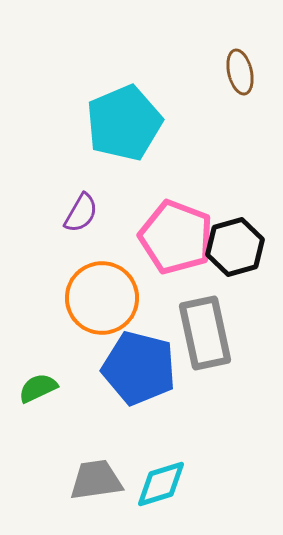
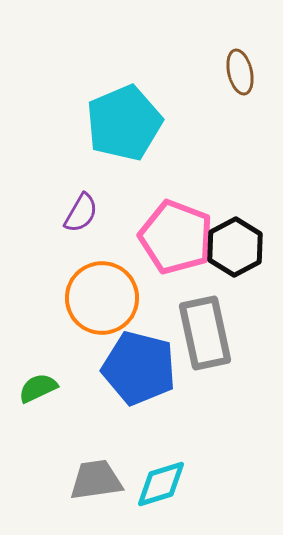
black hexagon: rotated 12 degrees counterclockwise
